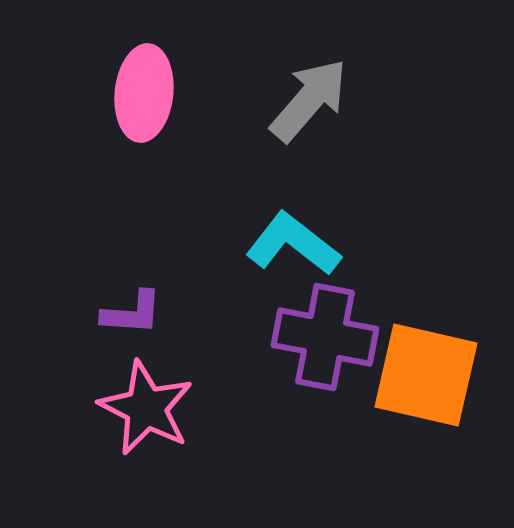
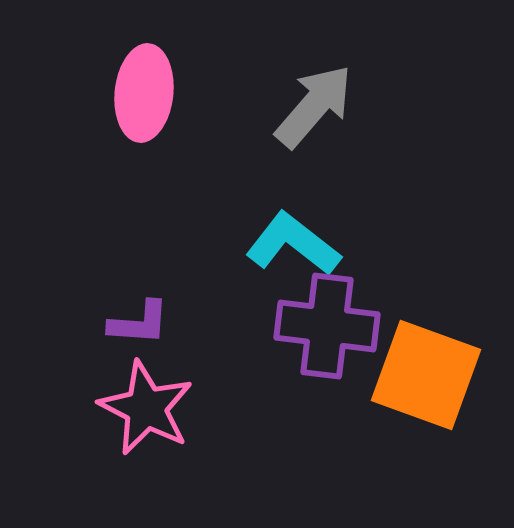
gray arrow: moved 5 px right, 6 px down
purple L-shape: moved 7 px right, 10 px down
purple cross: moved 2 px right, 11 px up; rotated 4 degrees counterclockwise
orange square: rotated 7 degrees clockwise
